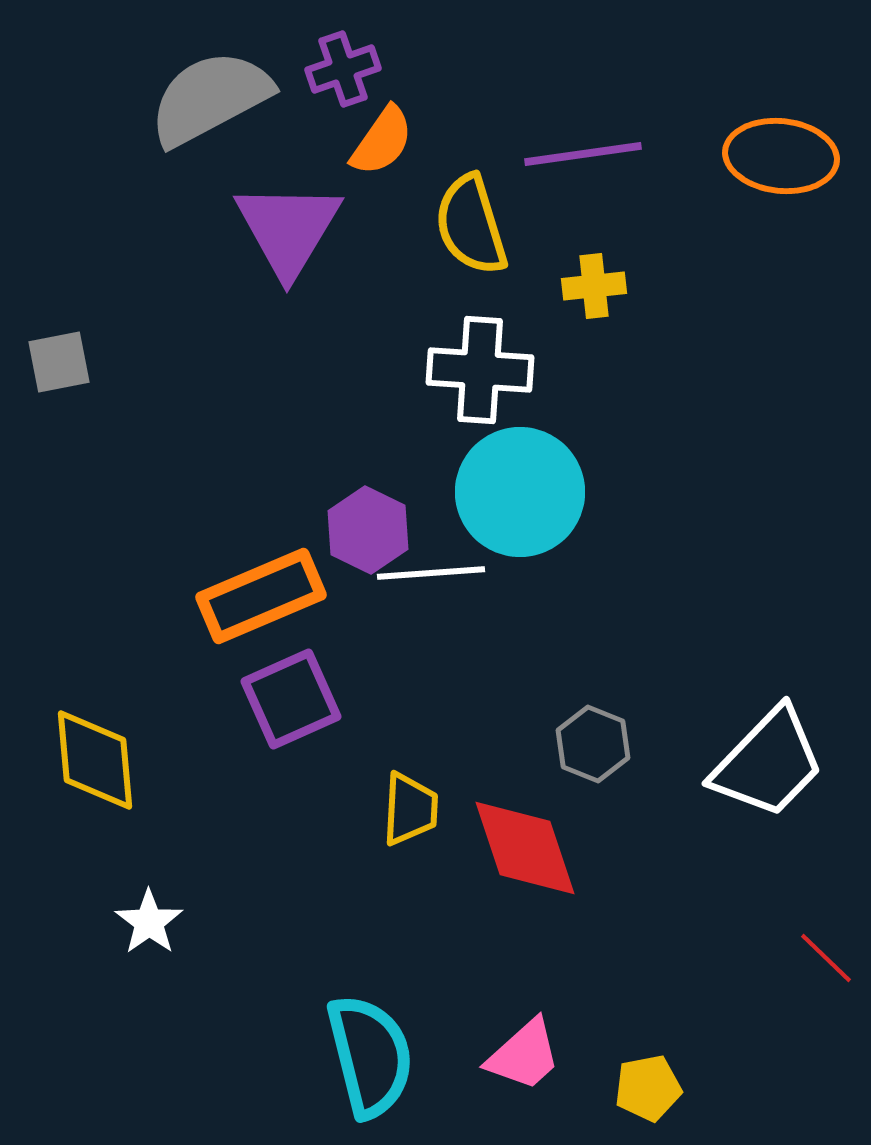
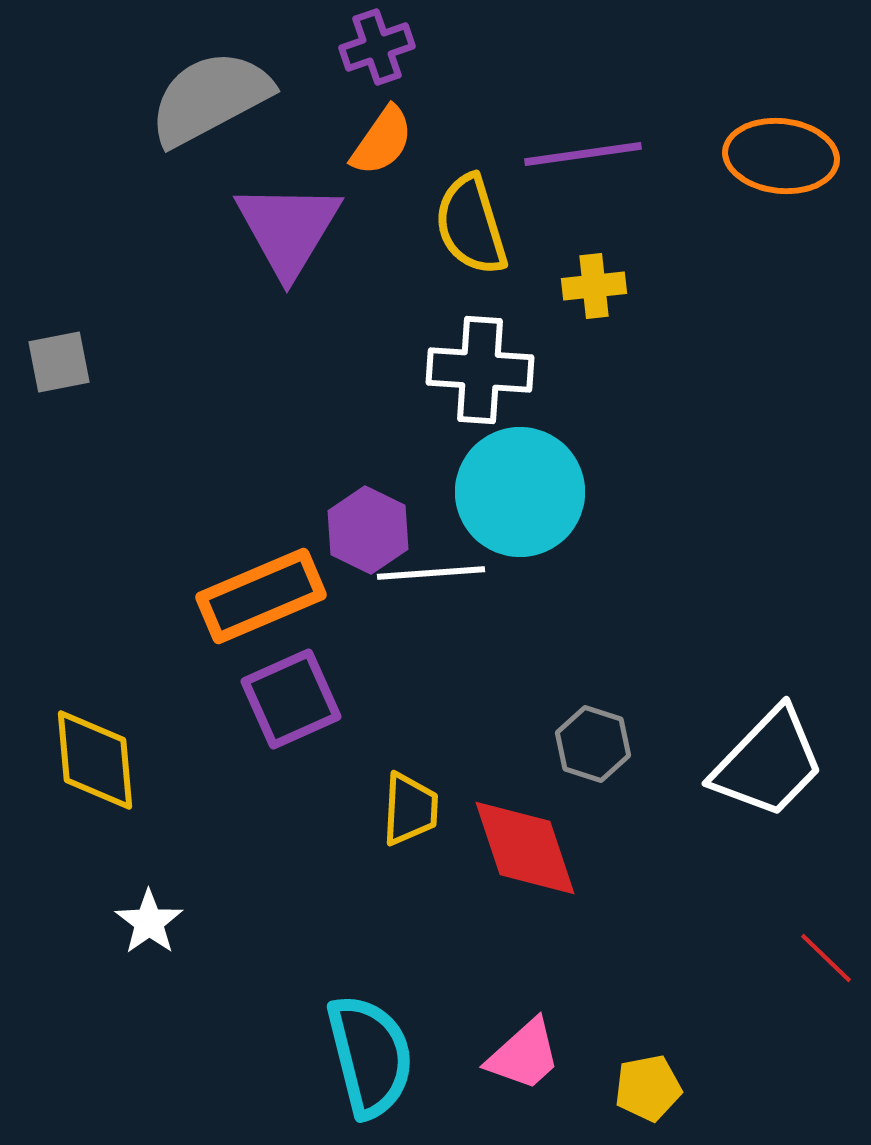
purple cross: moved 34 px right, 22 px up
gray hexagon: rotated 4 degrees counterclockwise
